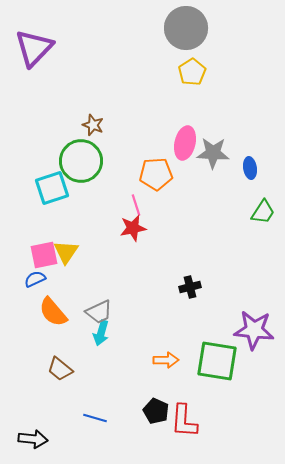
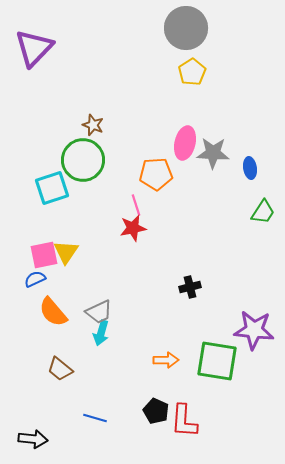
green circle: moved 2 px right, 1 px up
